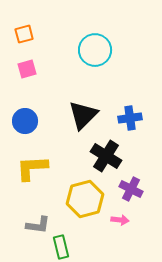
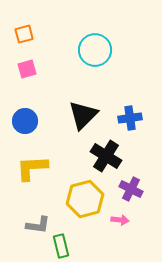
green rectangle: moved 1 px up
